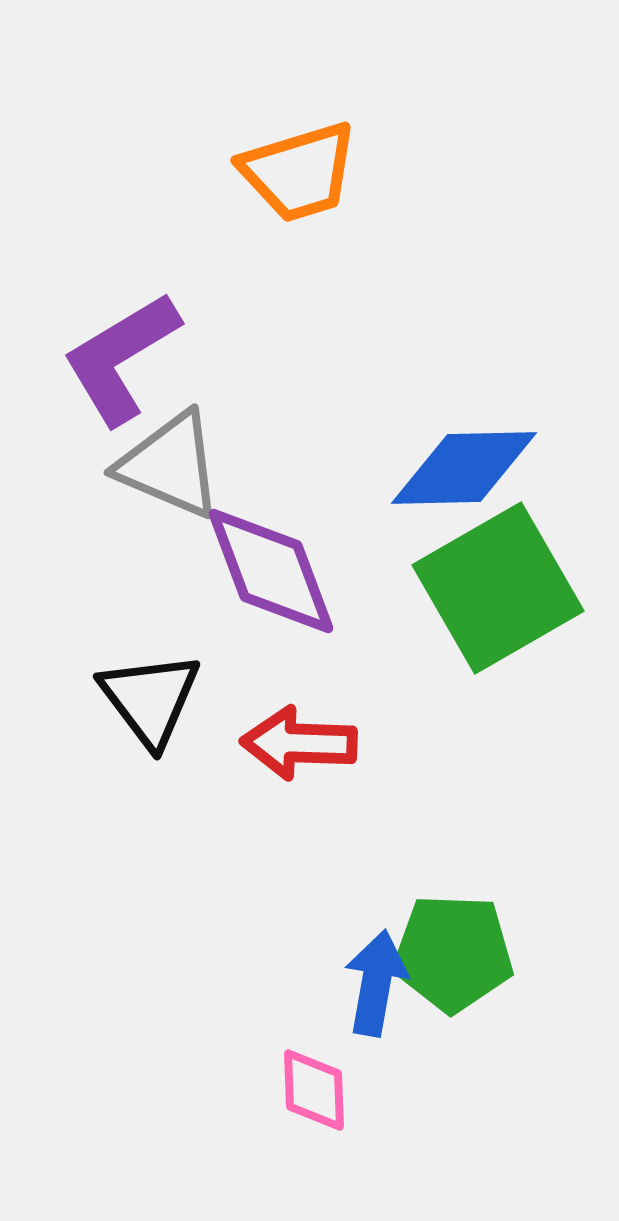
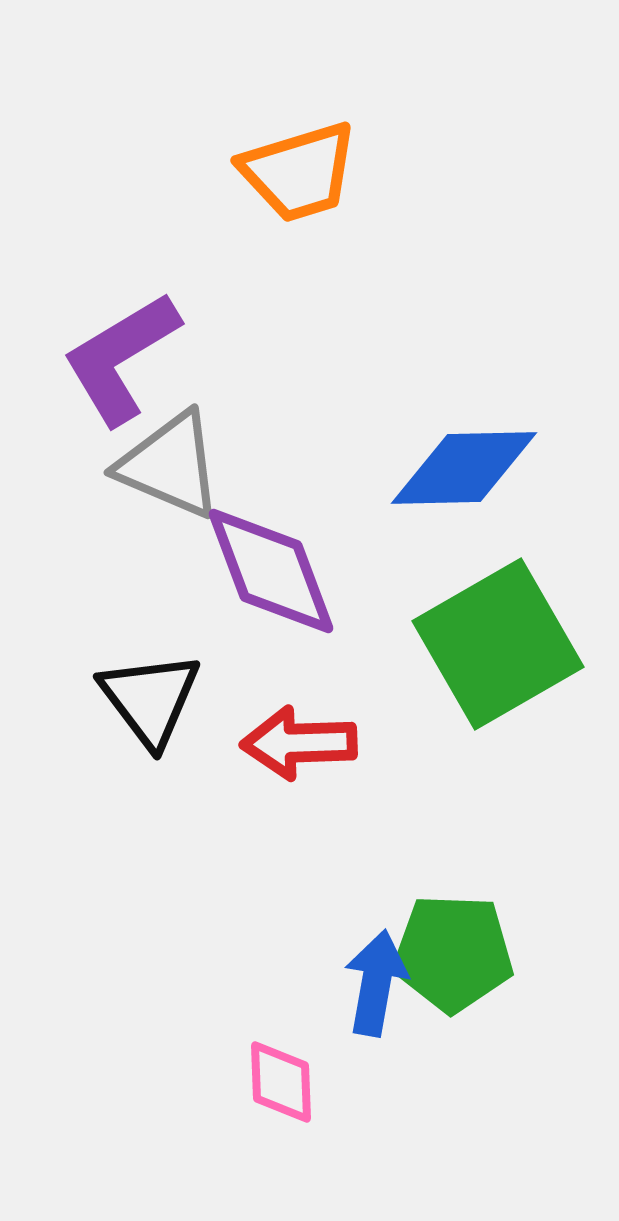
green square: moved 56 px down
red arrow: rotated 4 degrees counterclockwise
pink diamond: moved 33 px left, 8 px up
